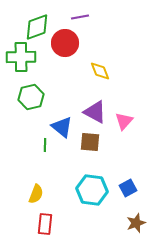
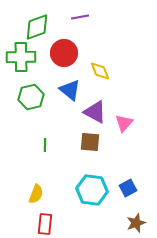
red circle: moved 1 px left, 10 px down
pink triangle: moved 2 px down
blue triangle: moved 8 px right, 37 px up
